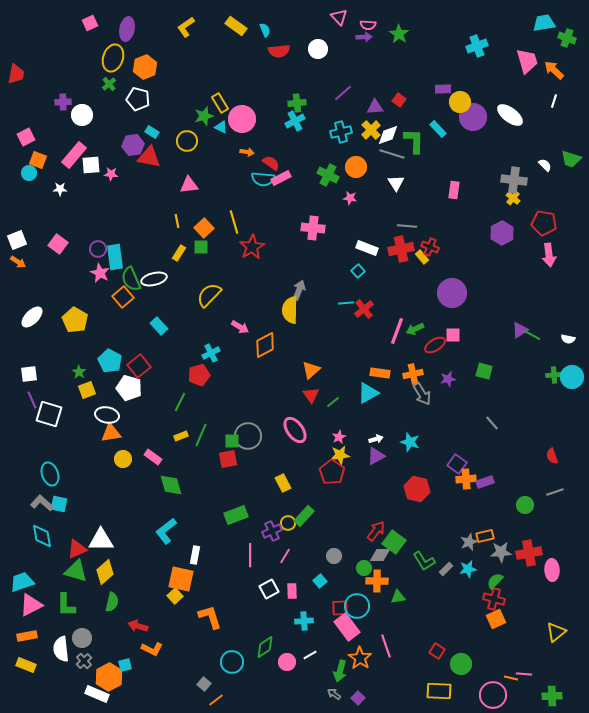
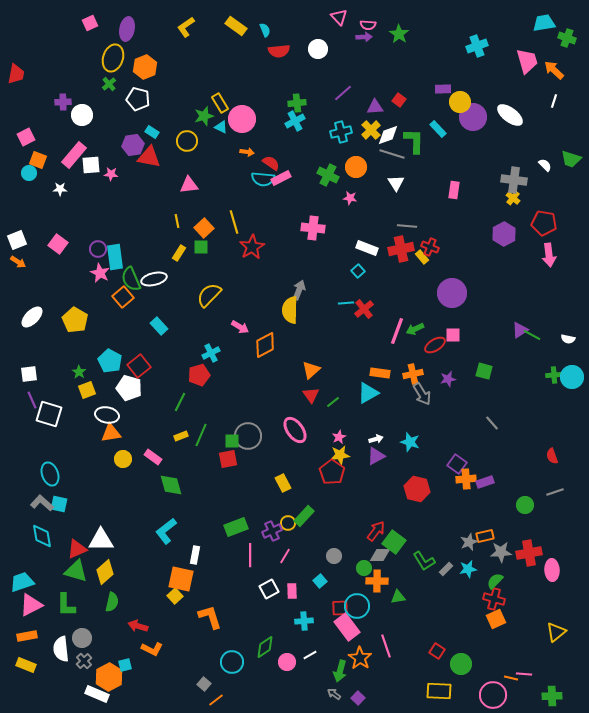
purple hexagon at (502, 233): moved 2 px right, 1 px down
green rectangle at (236, 515): moved 12 px down
